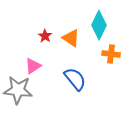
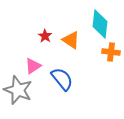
cyan diamond: moved 1 px right, 1 px up; rotated 20 degrees counterclockwise
orange triangle: moved 2 px down
orange cross: moved 2 px up
blue semicircle: moved 13 px left
gray star: rotated 16 degrees clockwise
